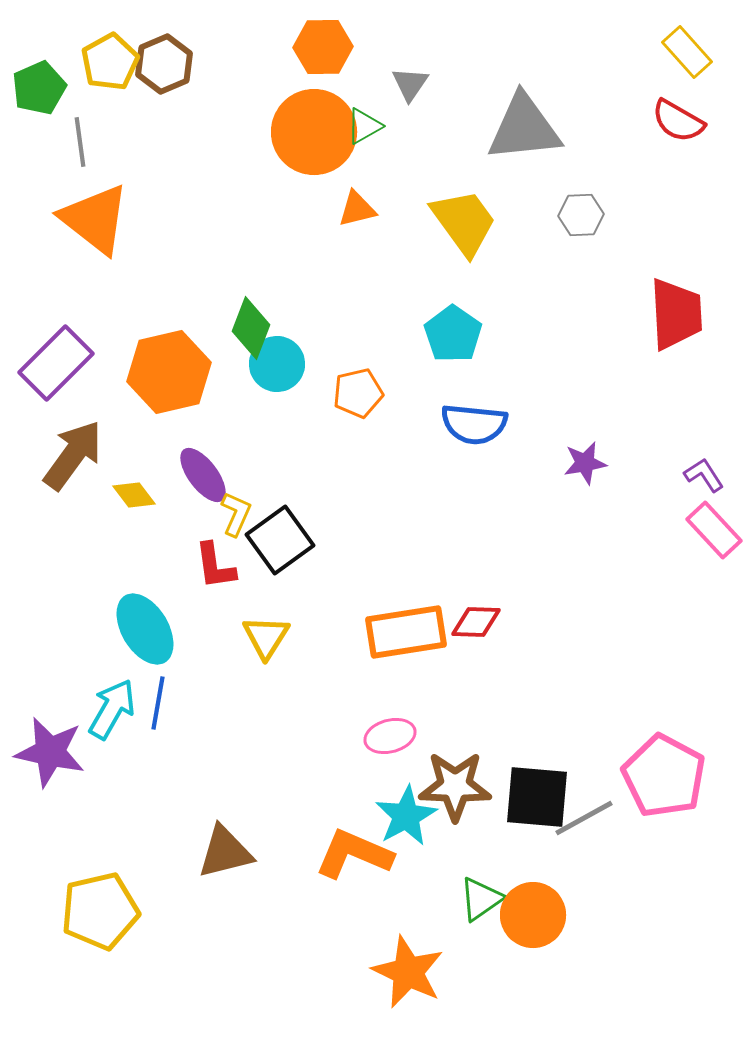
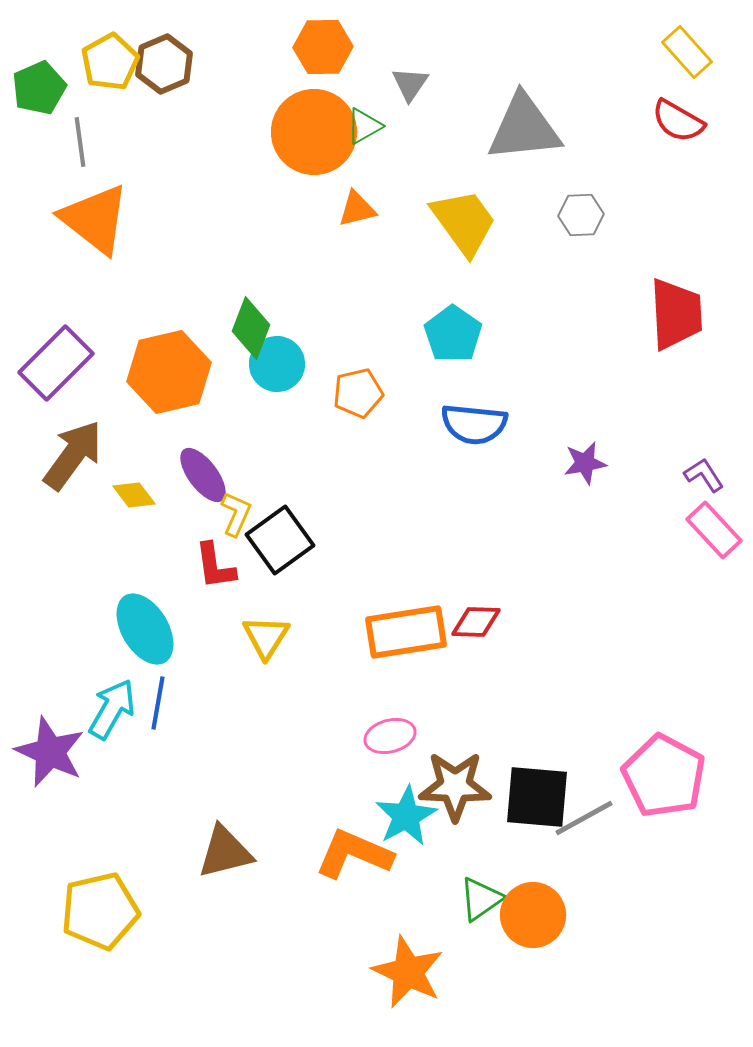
purple star at (50, 752): rotated 12 degrees clockwise
